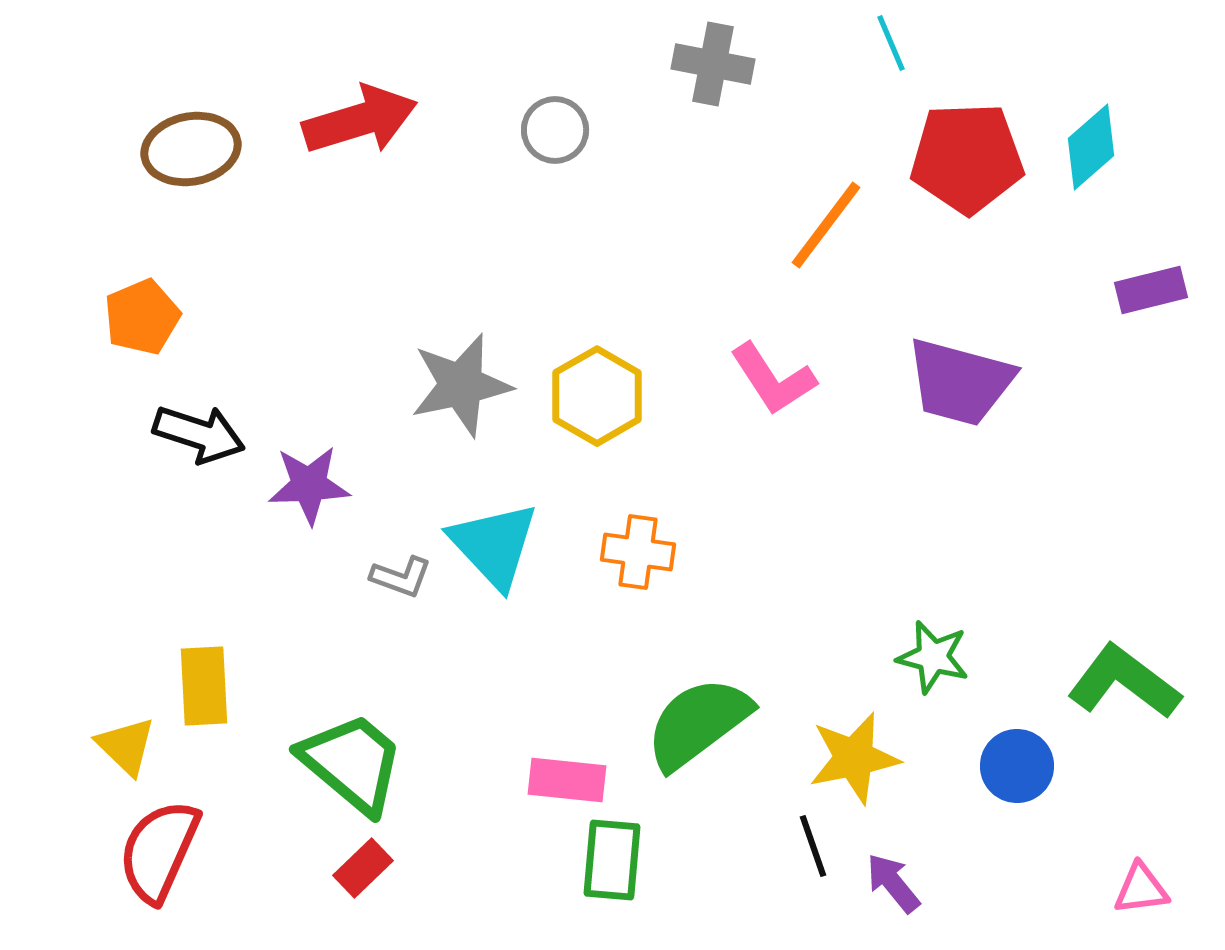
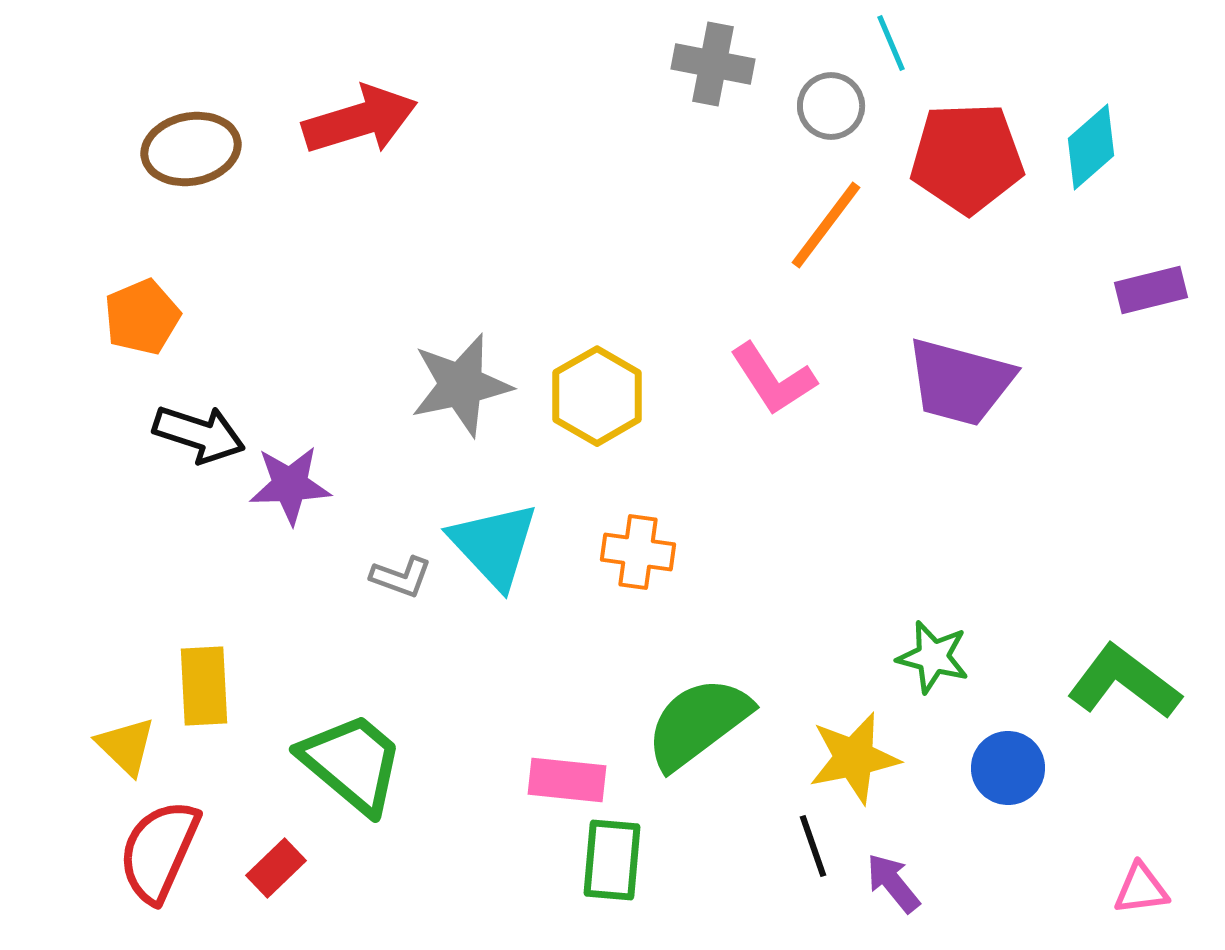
gray circle: moved 276 px right, 24 px up
purple star: moved 19 px left
blue circle: moved 9 px left, 2 px down
red rectangle: moved 87 px left
